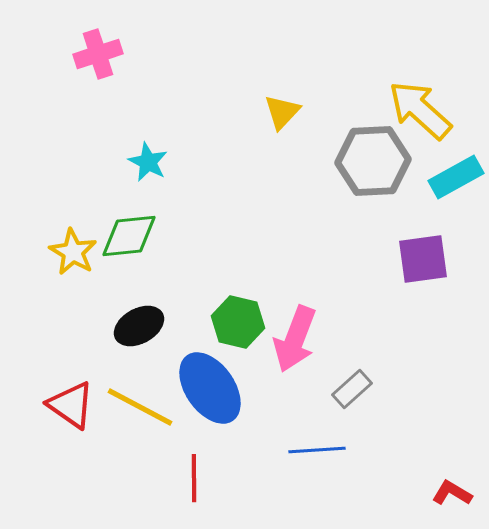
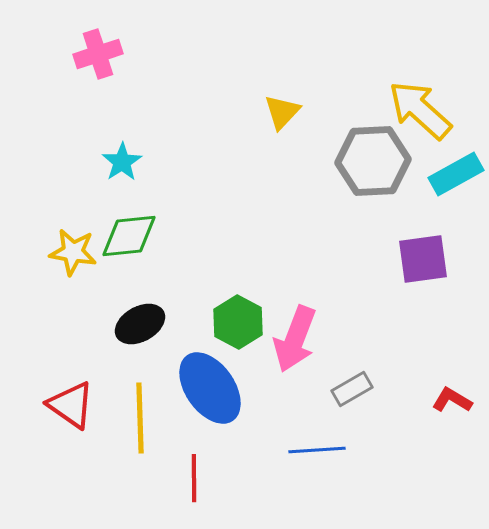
cyan star: moved 26 px left; rotated 12 degrees clockwise
cyan rectangle: moved 3 px up
yellow star: rotated 21 degrees counterclockwise
green hexagon: rotated 15 degrees clockwise
black ellipse: moved 1 px right, 2 px up
gray rectangle: rotated 12 degrees clockwise
yellow line: moved 11 px down; rotated 60 degrees clockwise
red L-shape: moved 93 px up
